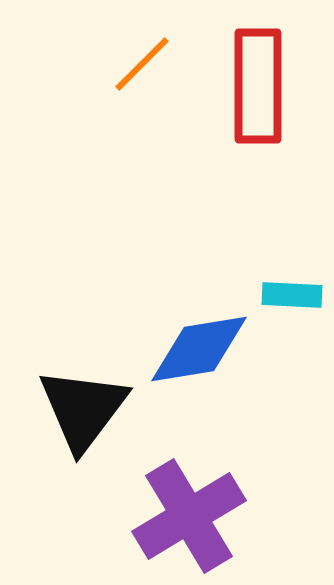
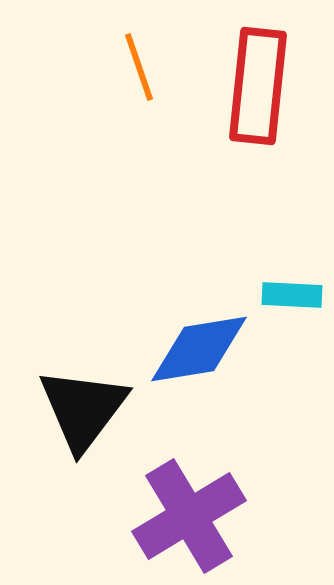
orange line: moved 3 px left, 3 px down; rotated 64 degrees counterclockwise
red rectangle: rotated 6 degrees clockwise
